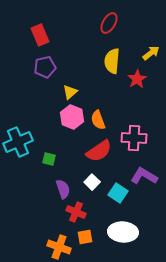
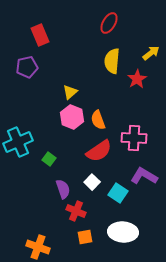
purple pentagon: moved 18 px left
green square: rotated 24 degrees clockwise
red cross: moved 1 px up
orange cross: moved 21 px left
